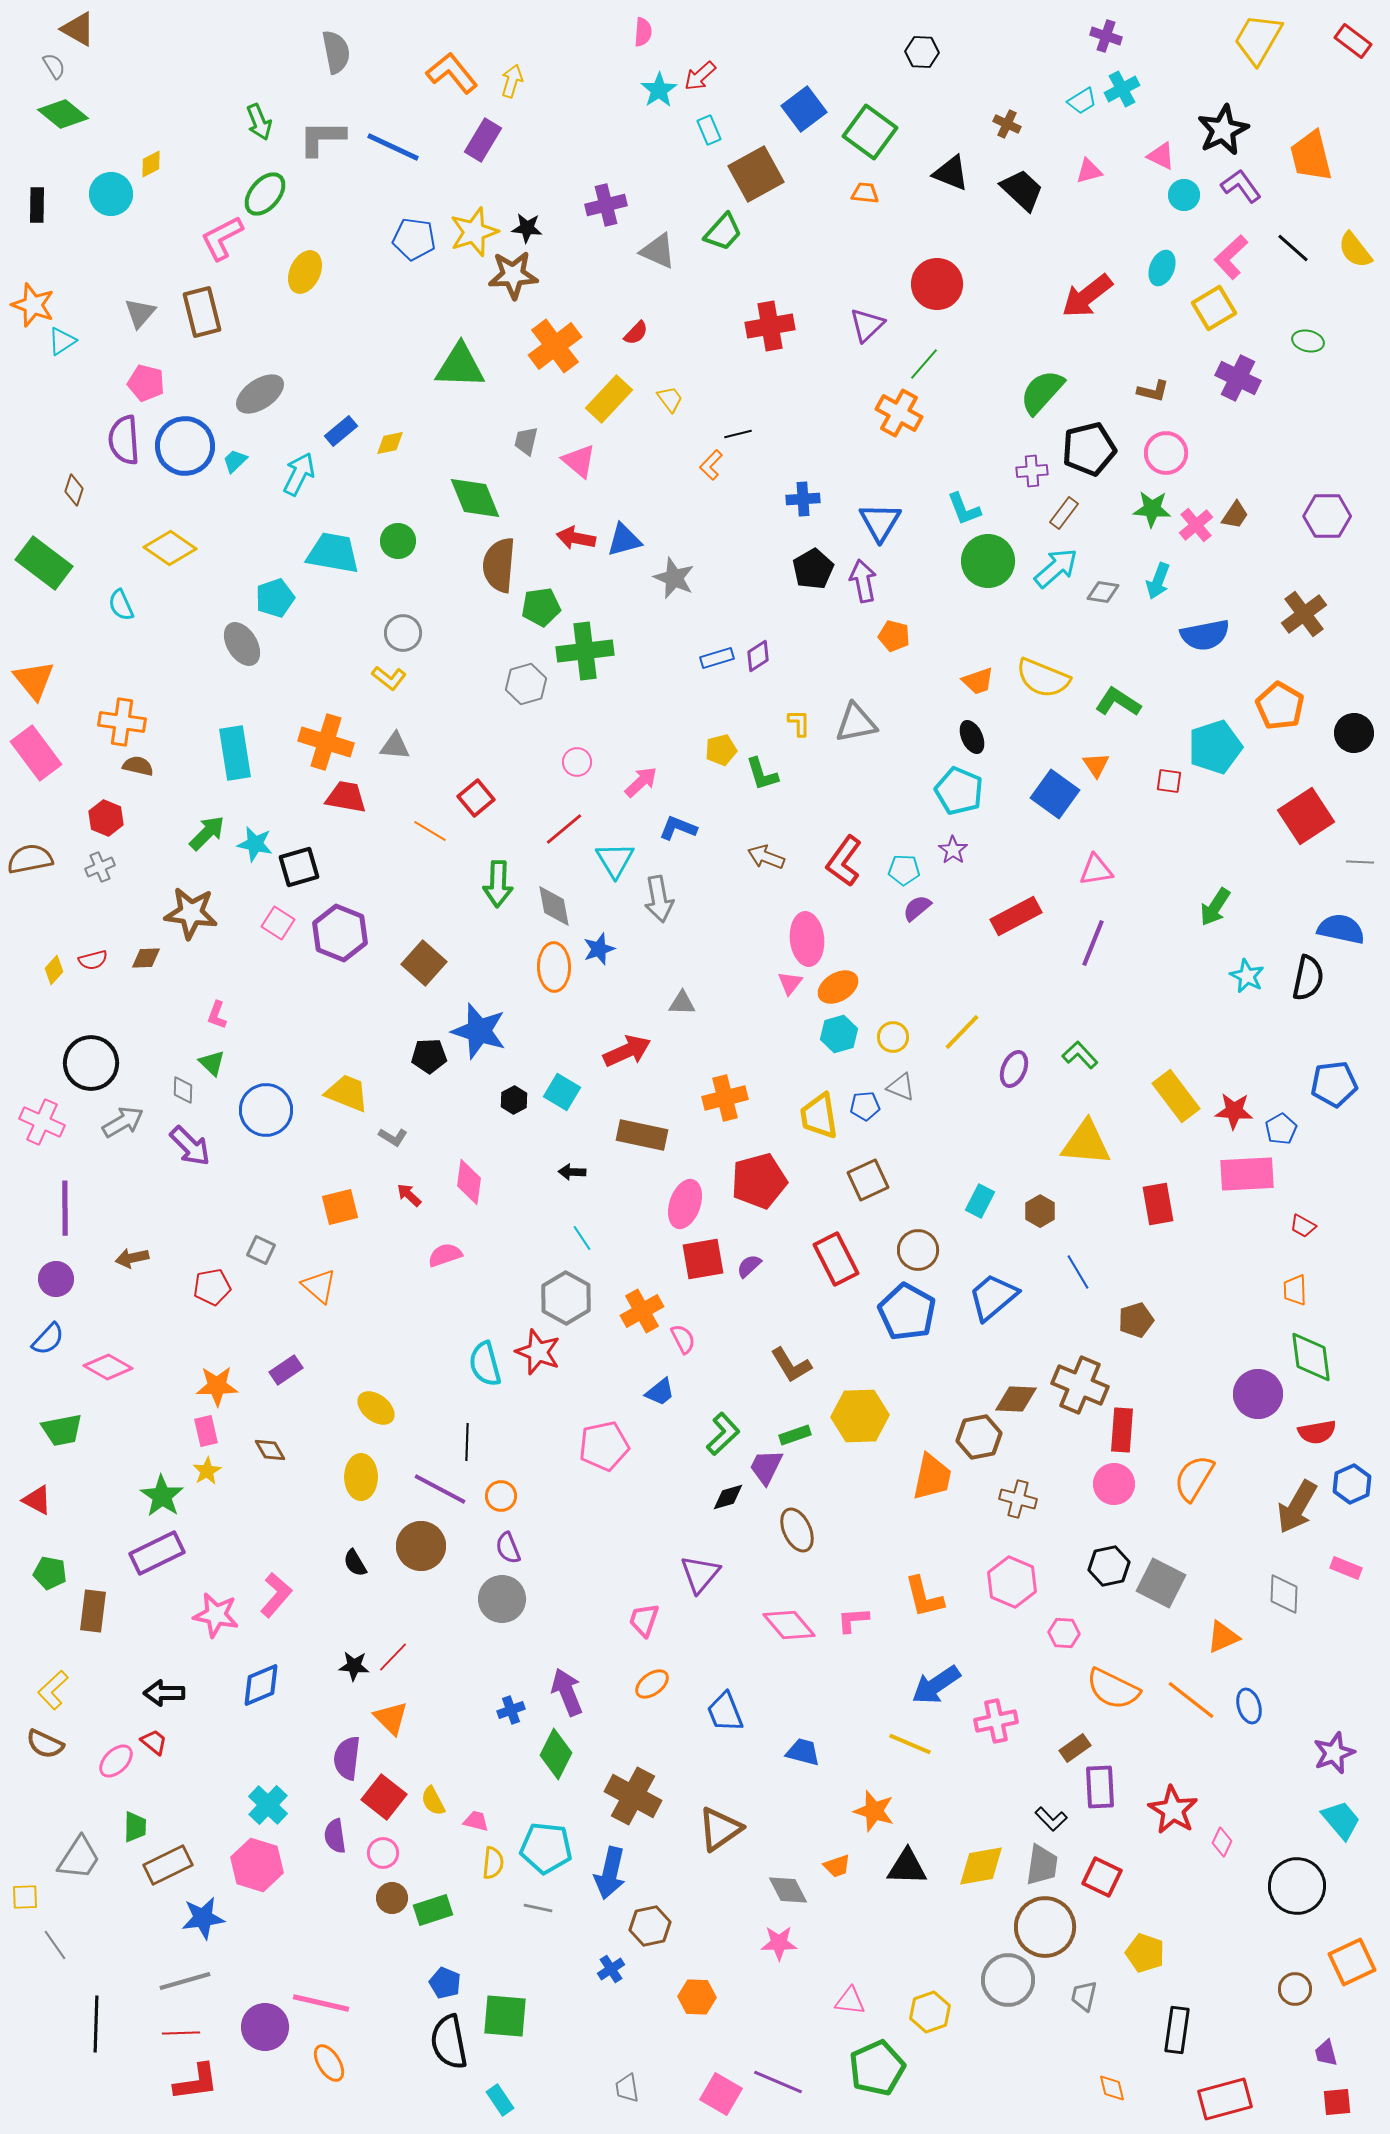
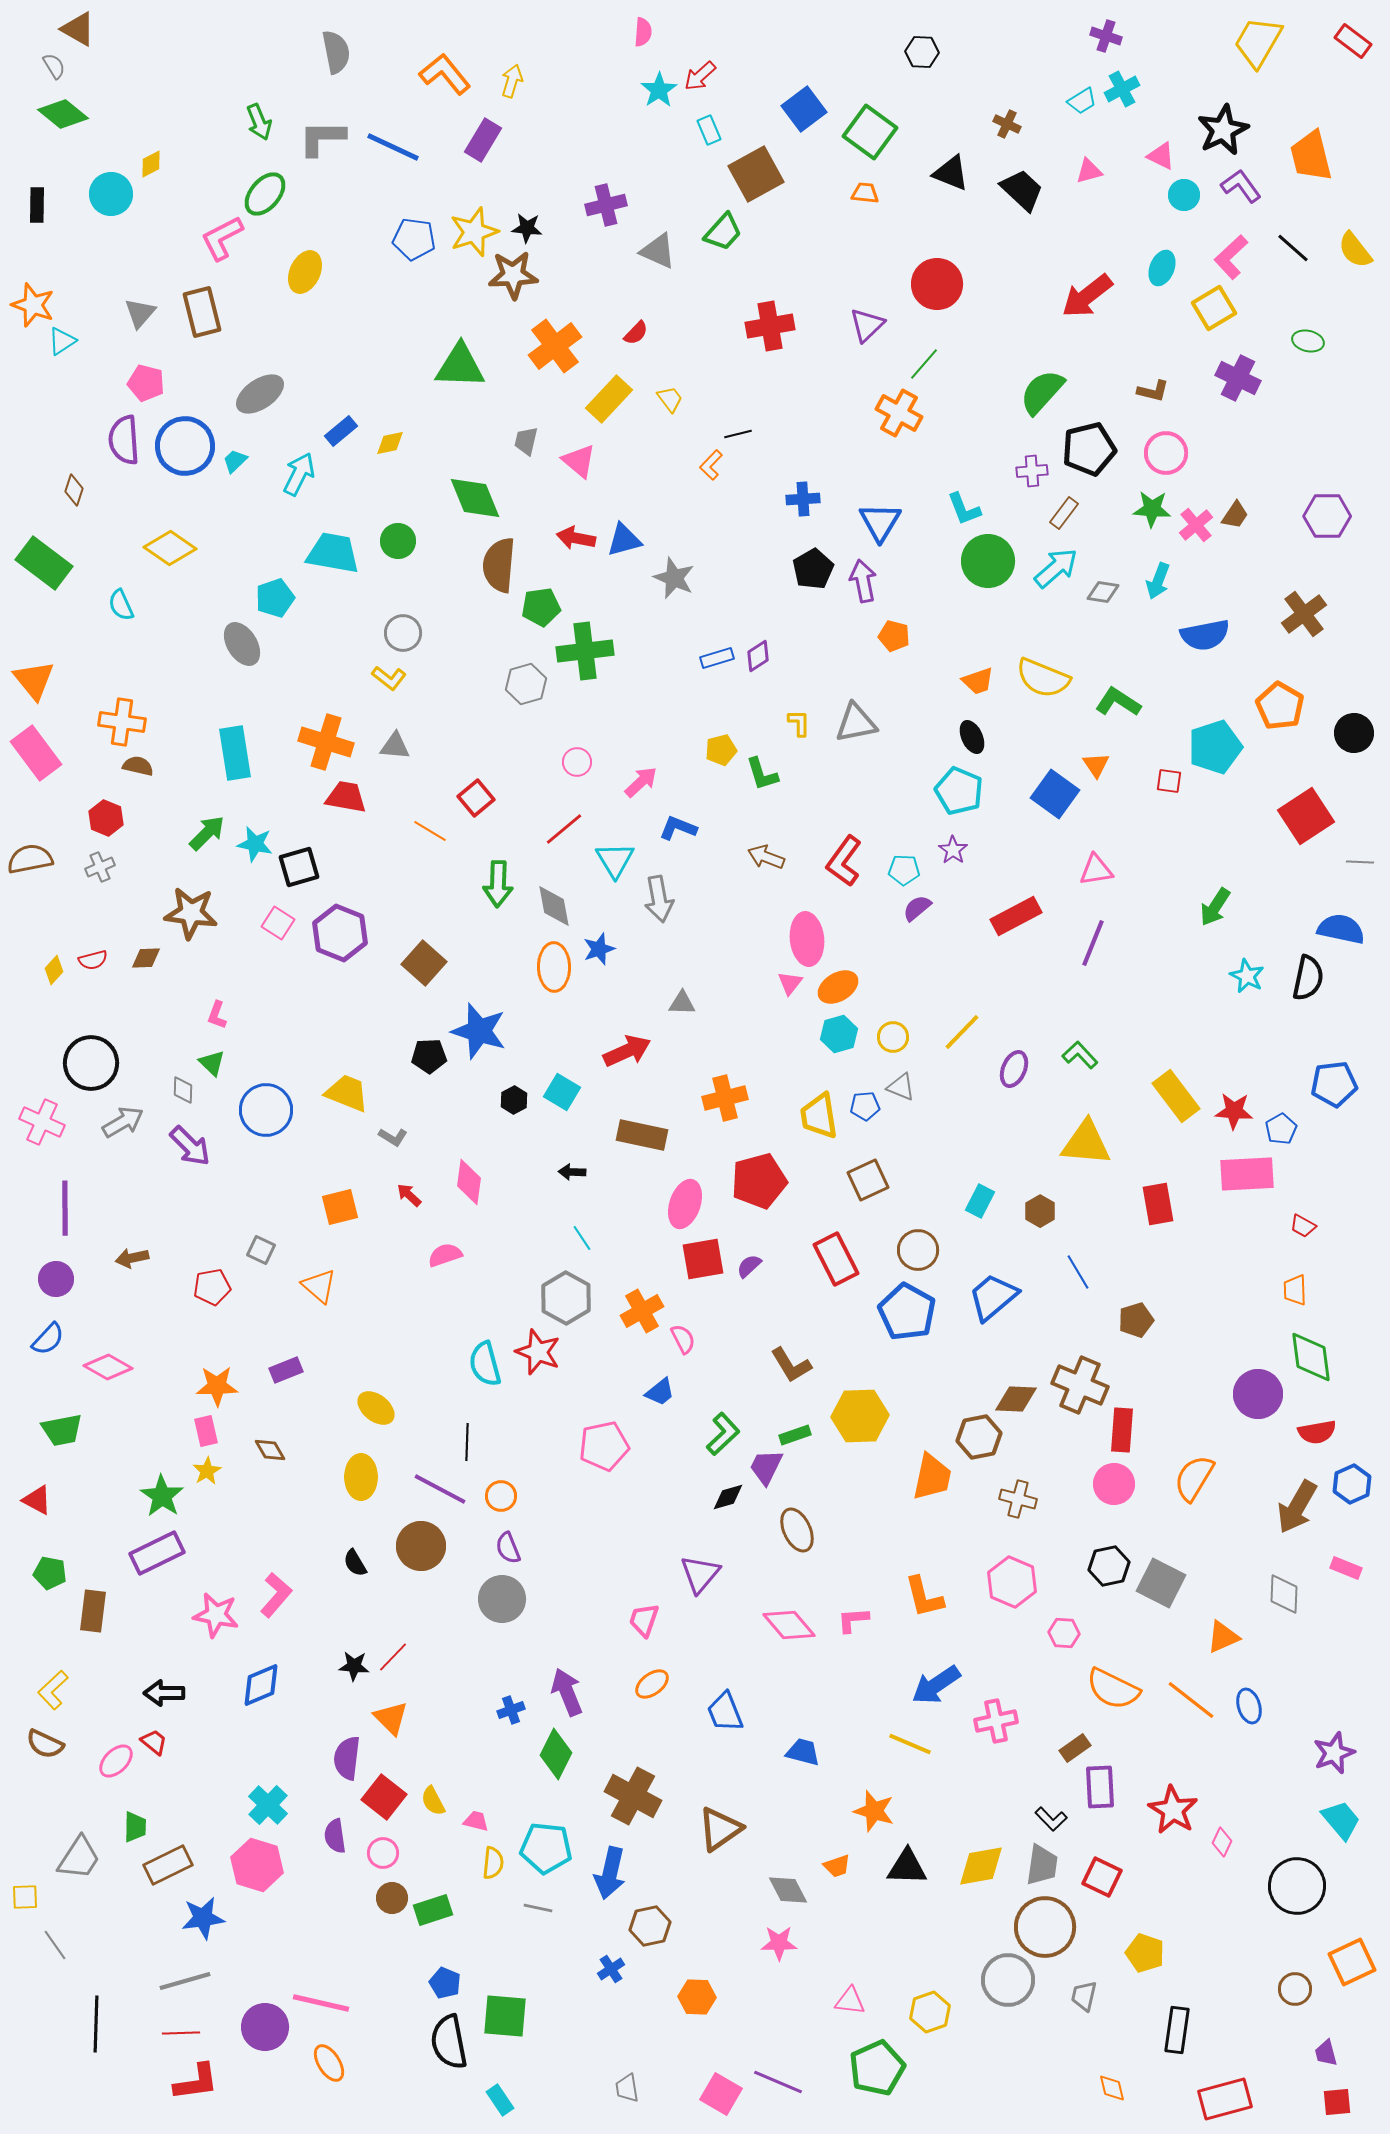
yellow trapezoid at (1258, 39): moved 3 px down
orange L-shape at (452, 73): moved 7 px left, 1 px down
purple rectangle at (286, 1370): rotated 12 degrees clockwise
